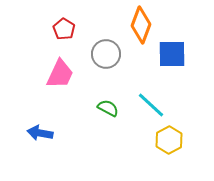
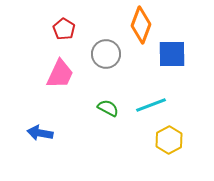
cyan line: rotated 64 degrees counterclockwise
